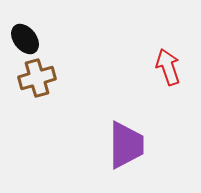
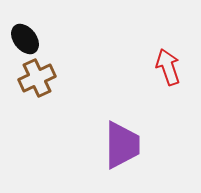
brown cross: rotated 9 degrees counterclockwise
purple trapezoid: moved 4 px left
